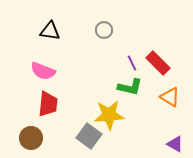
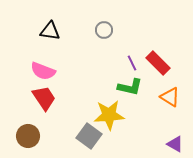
red trapezoid: moved 4 px left, 6 px up; rotated 40 degrees counterclockwise
brown circle: moved 3 px left, 2 px up
